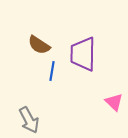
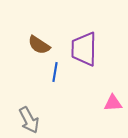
purple trapezoid: moved 1 px right, 5 px up
blue line: moved 3 px right, 1 px down
pink triangle: moved 1 px left, 1 px down; rotated 48 degrees counterclockwise
